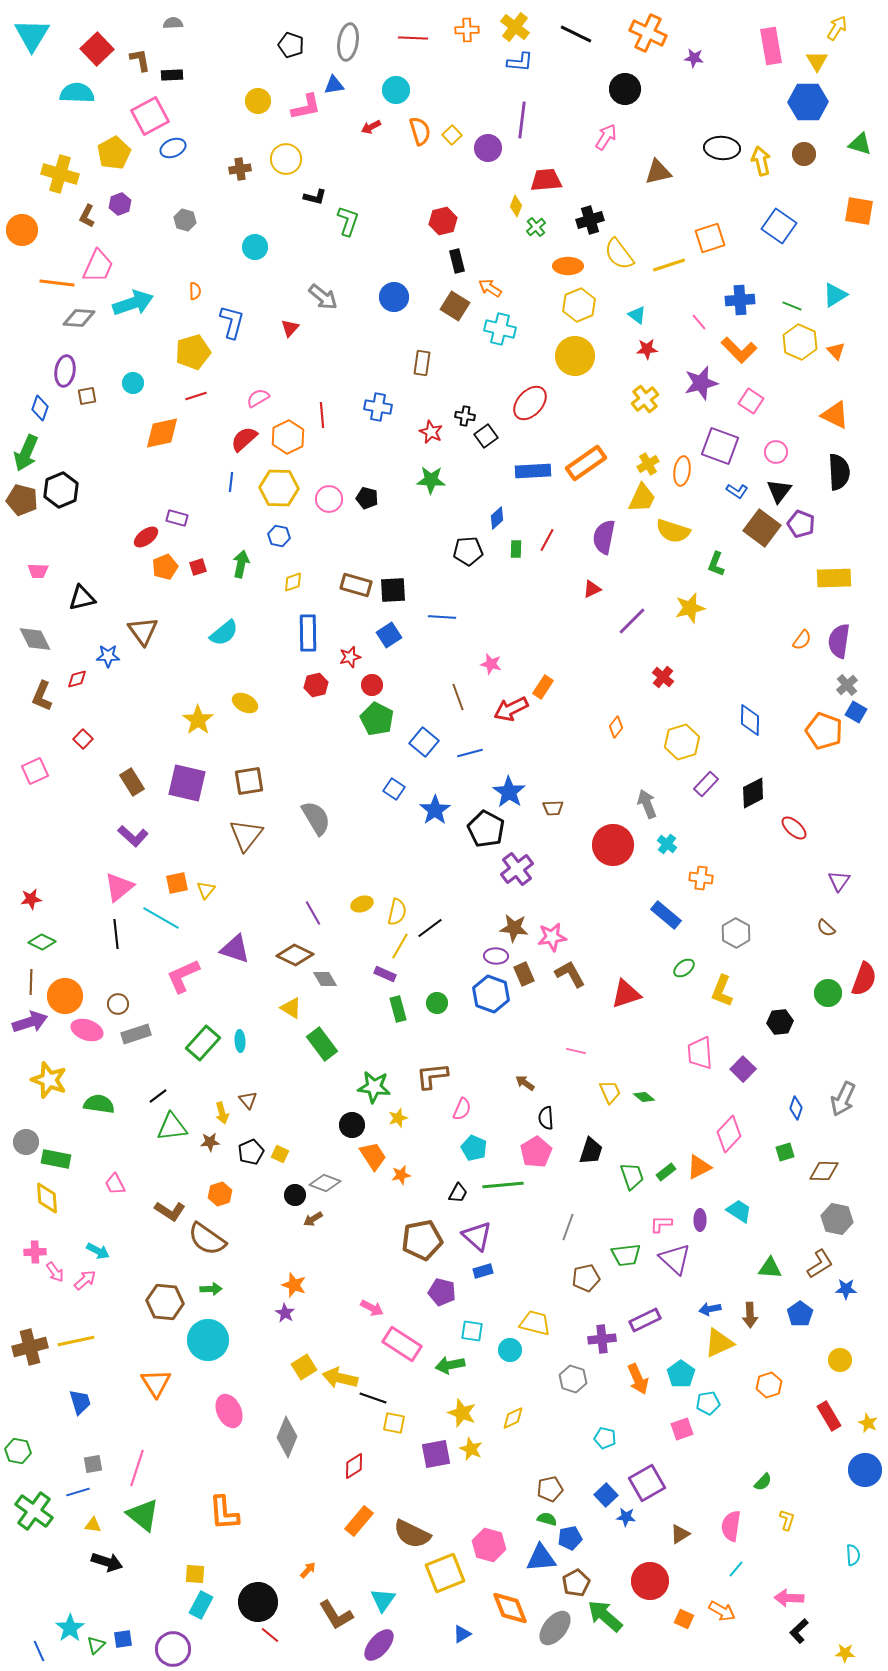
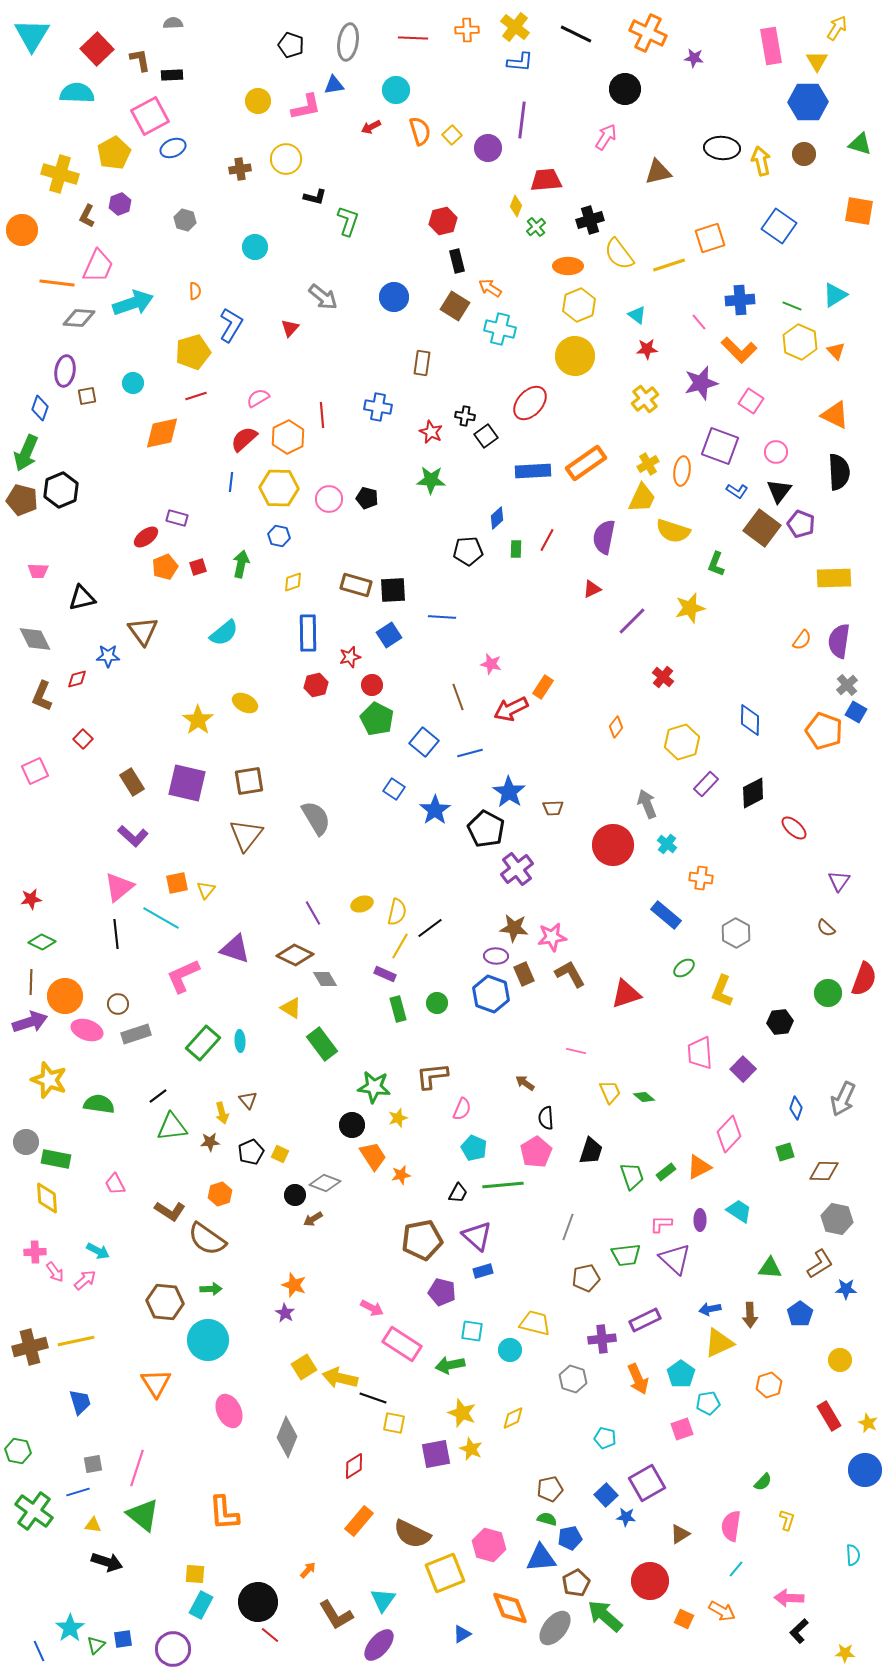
blue L-shape at (232, 322): moved 1 px left, 3 px down; rotated 16 degrees clockwise
